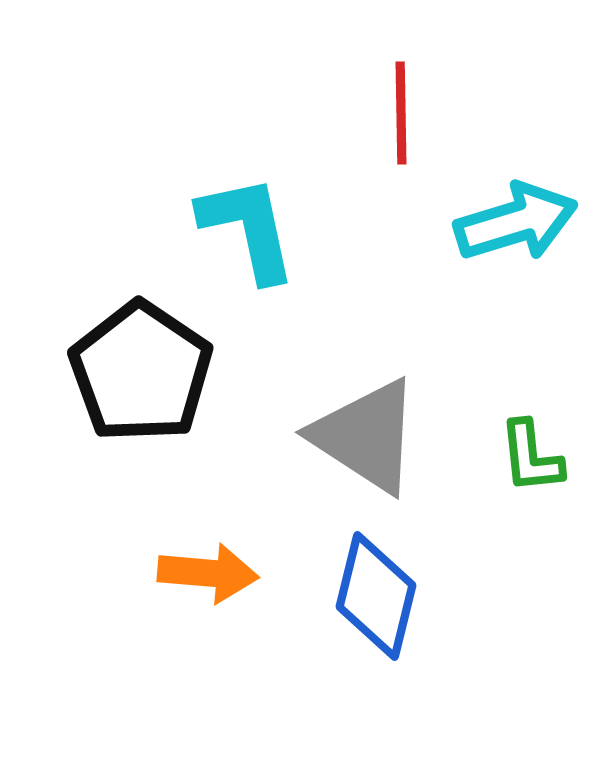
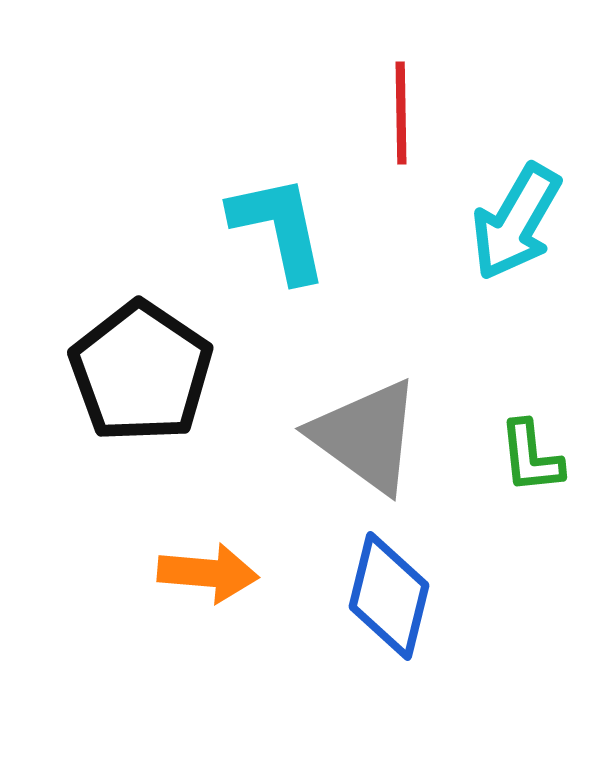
cyan arrow: rotated 137 degrees clockwise
cyan L-shape: moved 31 px right
gray triangle: rotated 3 degrees clockwise
blue diamond: moved 13 px right
